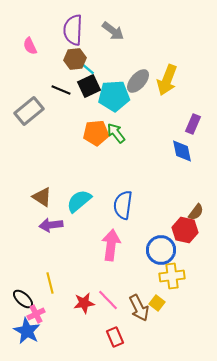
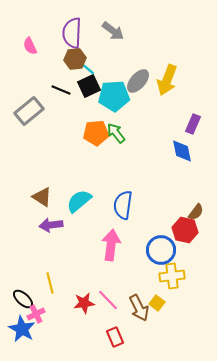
purple semicircle: moved 1 px left, 3 px down
blue star: moved 5 px left, 2 px up
